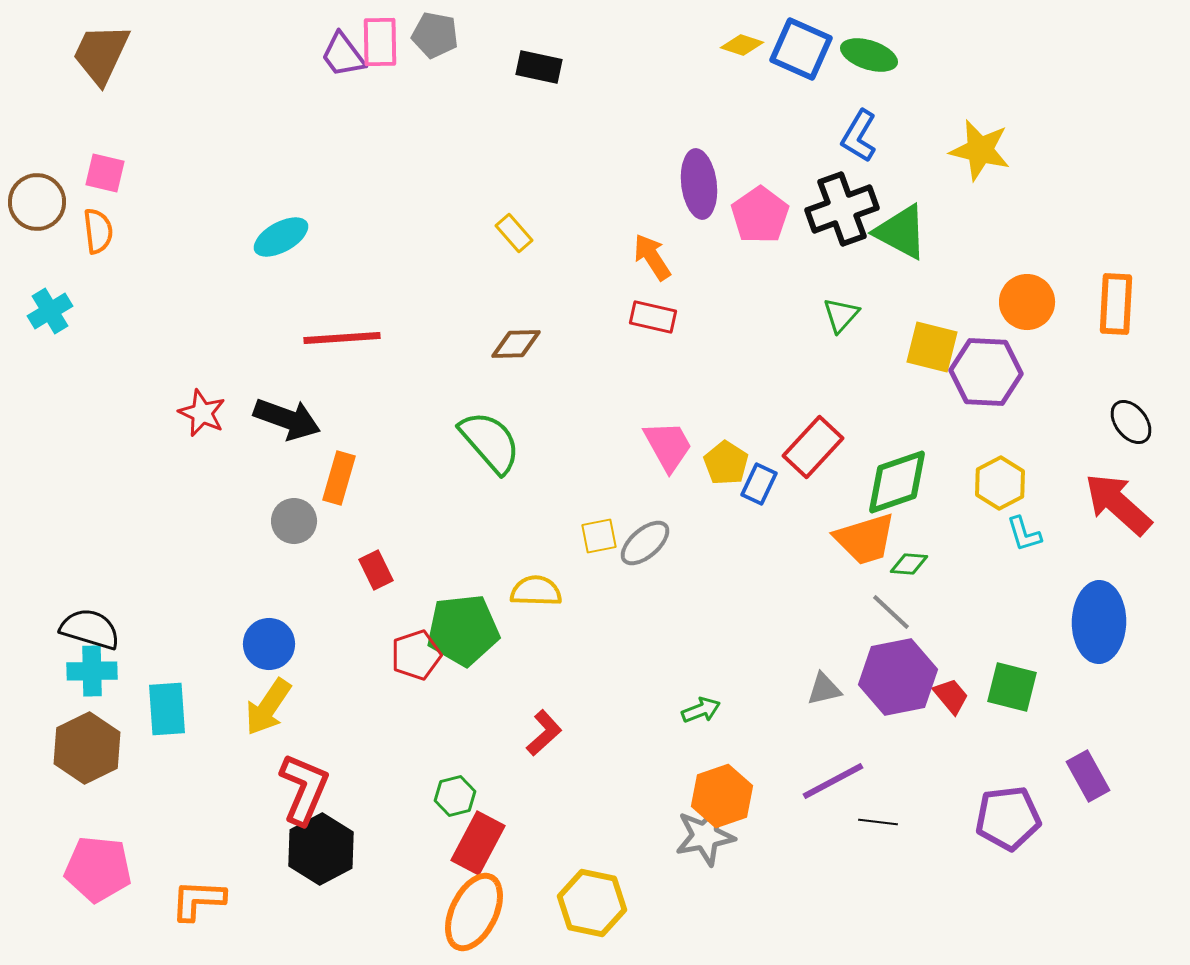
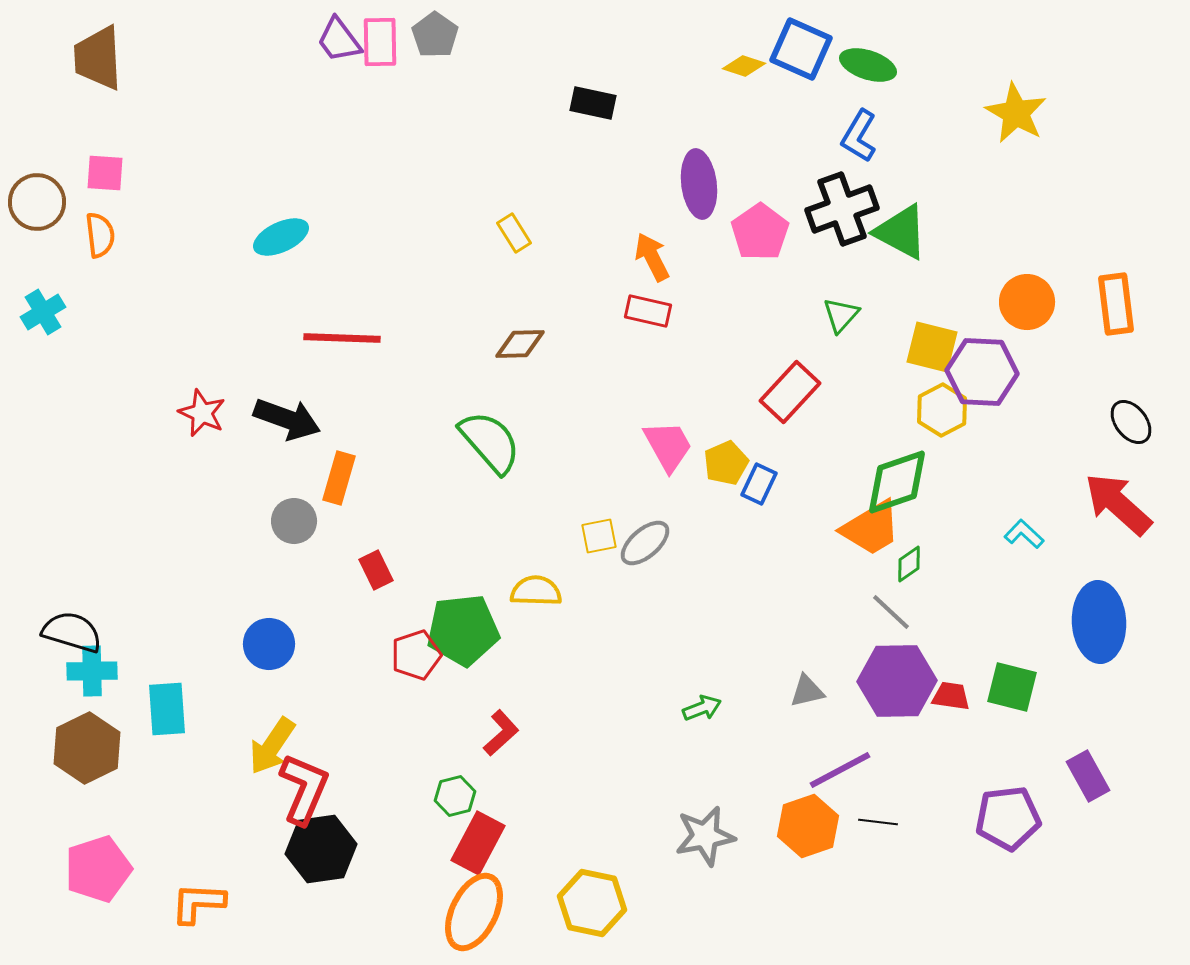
gray pentagon at (435, 35): rotated 24 degrees clockwise
yellow diamond at (742, 45): moved 2 px right, 21 px down
brown trapezoid at (101, 54): moved 3 px left, 4 px down; rotated 28 degrees counterclockwise
purple trapezoid at (343, 55): moved 4 px left, 15 px up
green ellipse at (869, 55): moved 1 px left, 10 px down
black rectangle at (539, 67): moved 54 px right, 36 px down
yellow star at (980, 150): moved 36 px right, 37 px up; rotated 16 degrees clockwise
pink square at (105, 173): rotated 9 degrees counterclockwise
pink pentagon at (760, 215): moved 17 px down
orange semicircle at (98, 231): moved 2 px right, 4 px down
yellow rectangle at (514, 233): rotated 9 degrees clockwise
cyan ellipse at (281, 237): rotated 4 degrees clockwise
orange arrow at (652, 257): rotated 6 degrees clockwise
orange rectangle at (1116, 304): rotated 10 degrees counterclockwise
cyan cross at (50, 311): moved 7 px left, 1 px down
red rectangle at (653, 317): moved 5 px left, 6 px up
red line at (342, 338): rotated 6 degrees clockwise
brown diamond at (516, 344): moved 4 px right
purple hexagon at (986, 372): moved 4 px left
red rectangle at (813, 447): moved 23 px left, 55 px up
yellow pentagon at (726, 463): rotated 15 degrees clockwise
yellow hexagon at (1000, 483): moved 58 px left, 73 px up
cyan L-shape at (1024, 534): rotated 150 degrees clockwise
orange trapezoid at (865, 539): moved 6 px right, 11 px up; rotated 14 degrees counterclockwise
green diamond at (909, 564): rotated 39 degrees counterclockwise
blue ellipse at (1099, 622): rotated 4 degrees counterclockwise
black semicircle at (90, 629): moved 18 px left, 3 px down
purple hexagon at (898, 677): moved 1 px left, 4 px down; rotated 10 degrees clockwise
gray triangle at (824, 689): moved 17 px left, 2 px down
red trapezoid at (951, 696): rotated 42 degrees counterclockwise
yellow arrow at (268, 707): moved 4 px right, 39 px down
green arrow at (701, 710): moved 1 px right, 2 px up
red L-shape at (544, 733): moved 43 px left
purple line at (833, 781): moved 7 px right, 11 px up
orange hexagon at (722, 796): moved 86 px right, 30 px down
black hexagon at (321, 849): rotated 20 degrees clockwise
pink pentagon at (98, 869): rotated 24 degrees counterclockwise
orange L-shape at (198, 900): moved 3 px down
